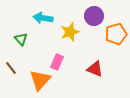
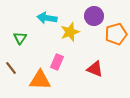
cyan arrow: moved 4 px right
green triangle: moved 1 px left, 1 px up; rotated 16 degrees clockwise
orange triangle: rotated 50 degrees clockwise
